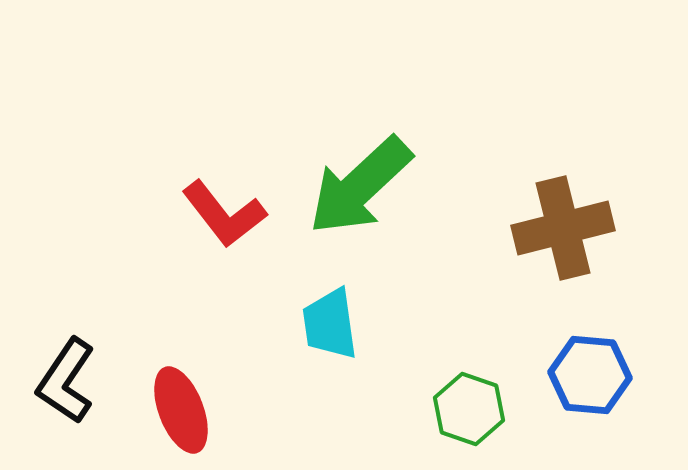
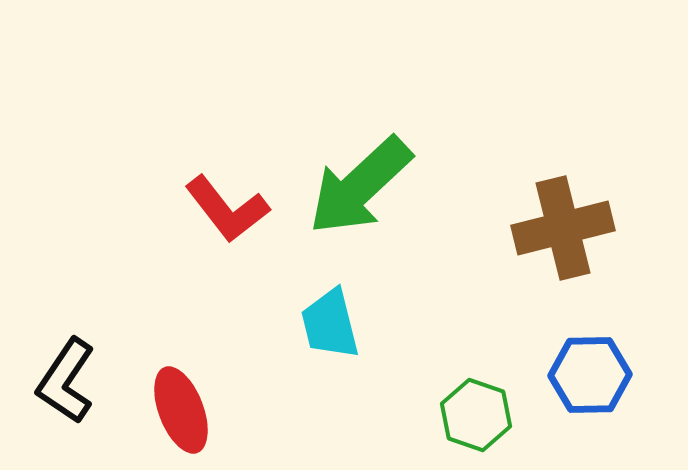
red L-shape: moved 3 px right, 5 px up
cyan trapezoid: rotated 6 degrees counterclockwise
blue hexagon: rotated 6 degrees counterclockwise
green hexagon: moved 7 px right, 6 px down
